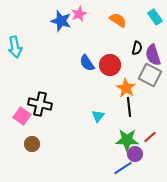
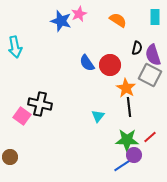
cyan rectangle: rotated 35 degrees clockwise
brown circle: moved 22 px left, 13 px down
purple circle: moved 1 px left, 1 px down
blue line: moved 3 px up
